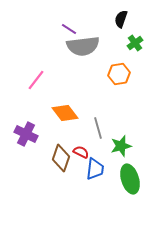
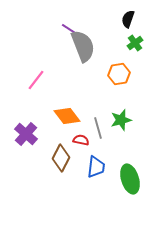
black semicircle: moved 7 px right
gray semicircle: rotated 104 degrees counterclockwise
orange diamond: moved 2 px right, 3 px down
purple cross: rotated 15 degrees clockwise
green star: moved 26 px up
red semicircle: moved 12 px up; rotated 14 degrees counterclockwise
brown diamond: rotated 8 degrees clockwise
blue trapezoid: moved 1 px right, 2 px up
